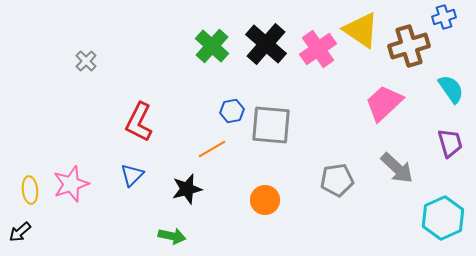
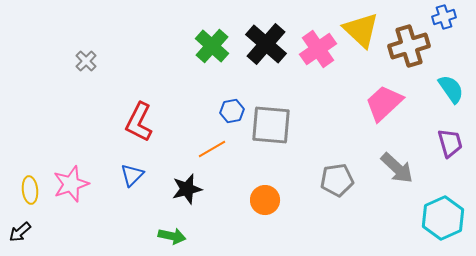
yellow triangle: rotated 9 degrees clockwise
